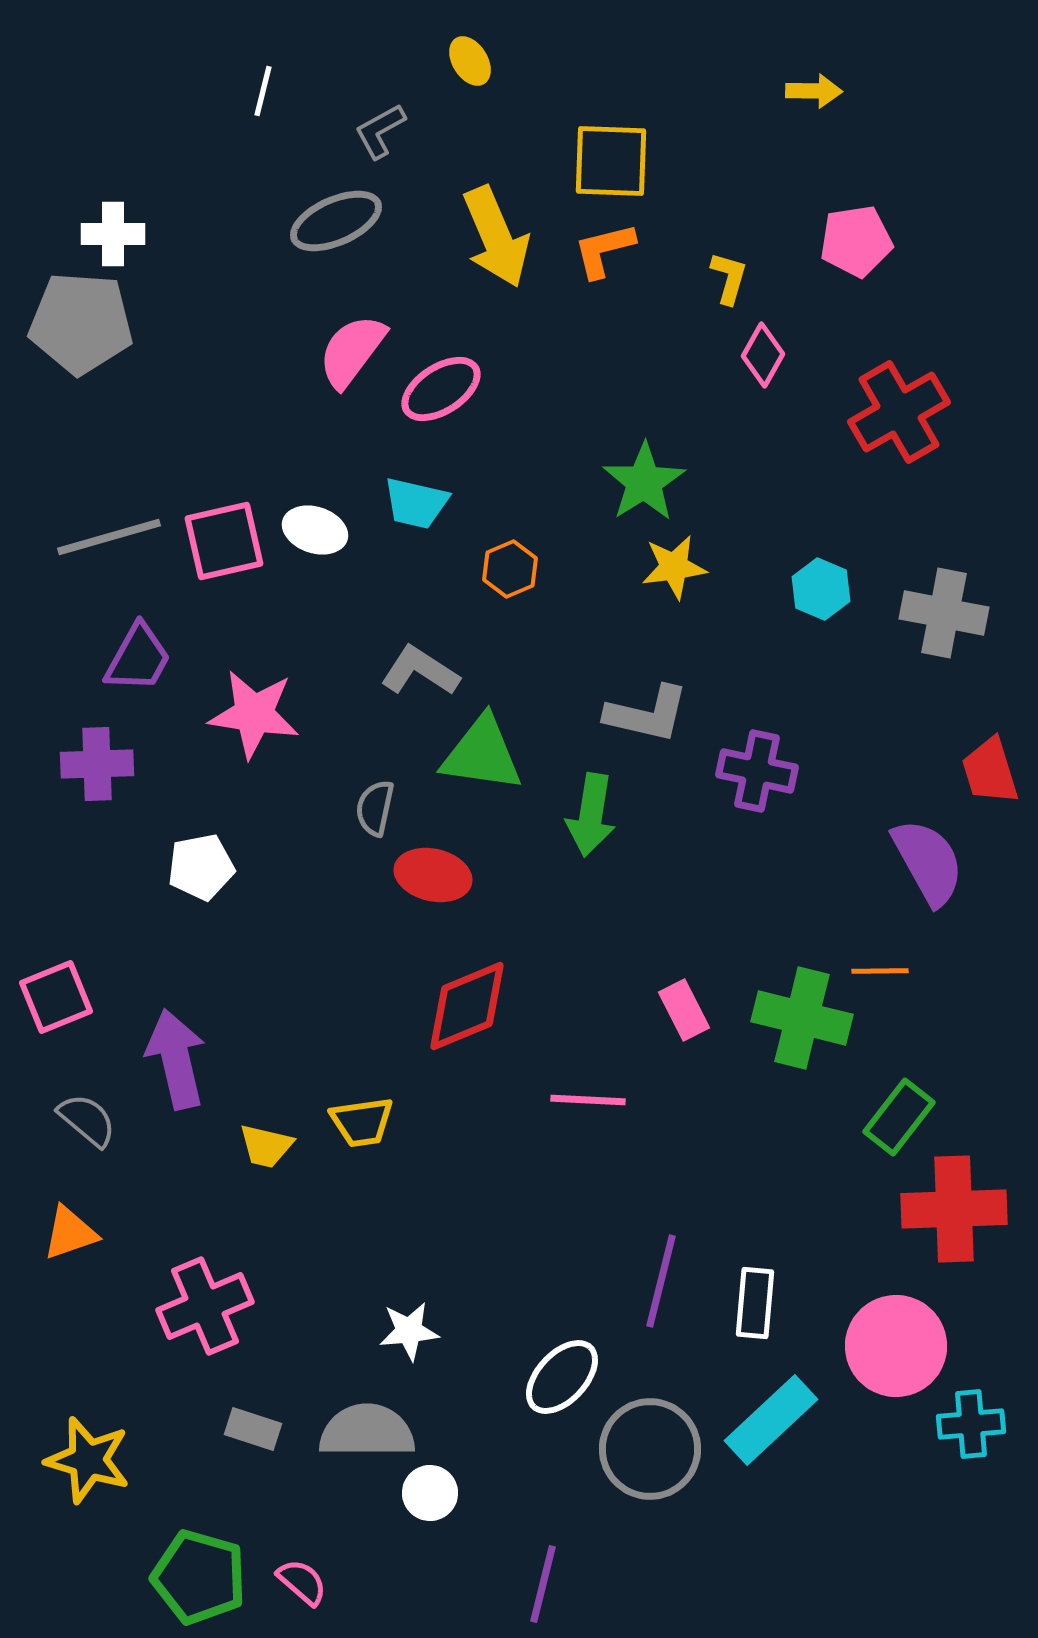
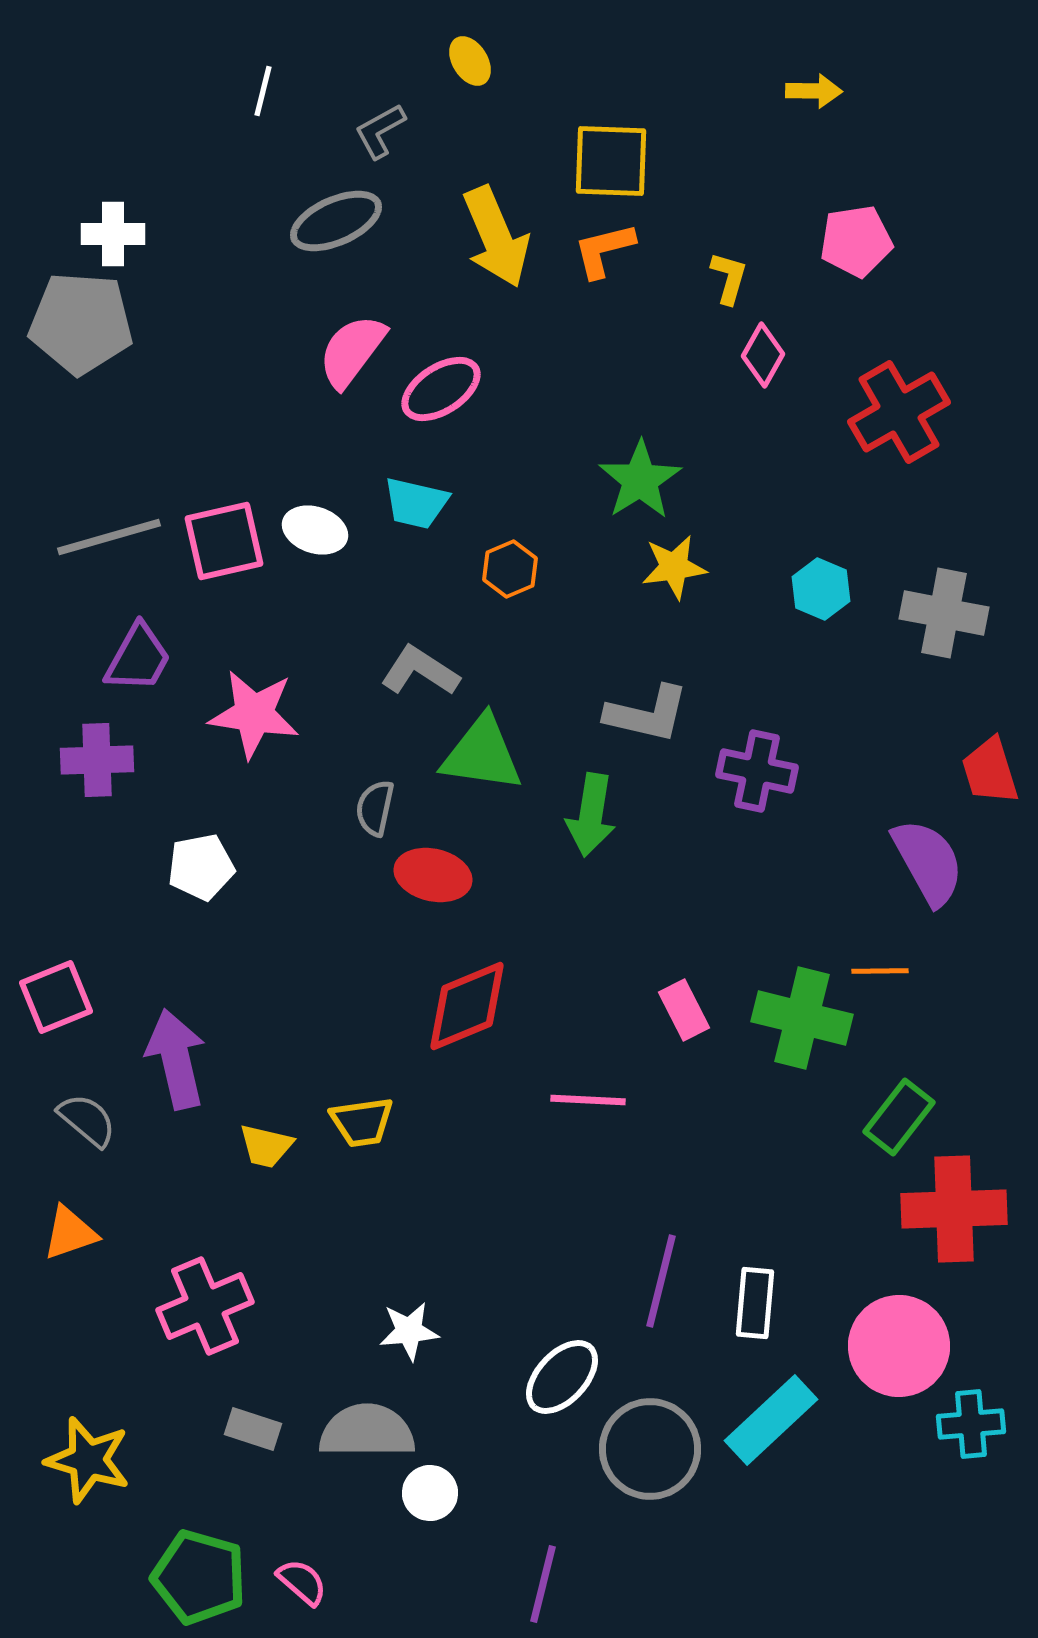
green star at (644, 482): moved 4 px left, 2 px up
purple cross at (97, 764): moved 4 px up
pink circle at (896, 1346): moved 3 px right
